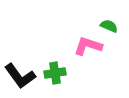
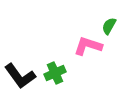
green semicircle: rotated 84 degrees counterclockwise
green cross: rotated 15 degrees counterclockwise
